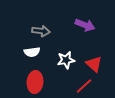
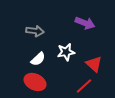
purple arrow: moved 2 px up
gray arrow: moved 6 px left
white semicircle: moved 6 px right, 7 px down; rotated 35 degrees counterclockwise
white star: moved 8 px up
red ellipse: rotated 70 degrees counterclockwise
